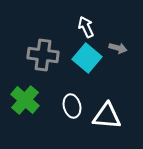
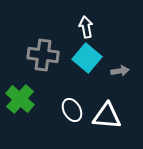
white arrow: rotated 15 degrees clockwise
gray arrow: moved 2 px right, 23 px down; rotated 24 degrees counterclockwise
green cross: moved 5 px left, 1 px up
white ellipse: moved 4 px down; rotated 15 degrees counterclockwise
